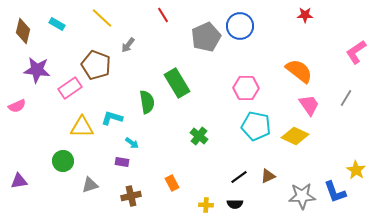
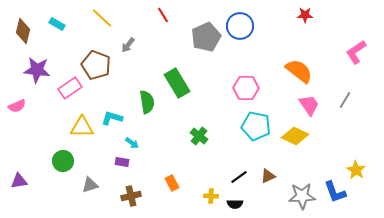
gray line: moved 1 px left, 2 px down
yellow cross: moved 5 px right, 9 px up
